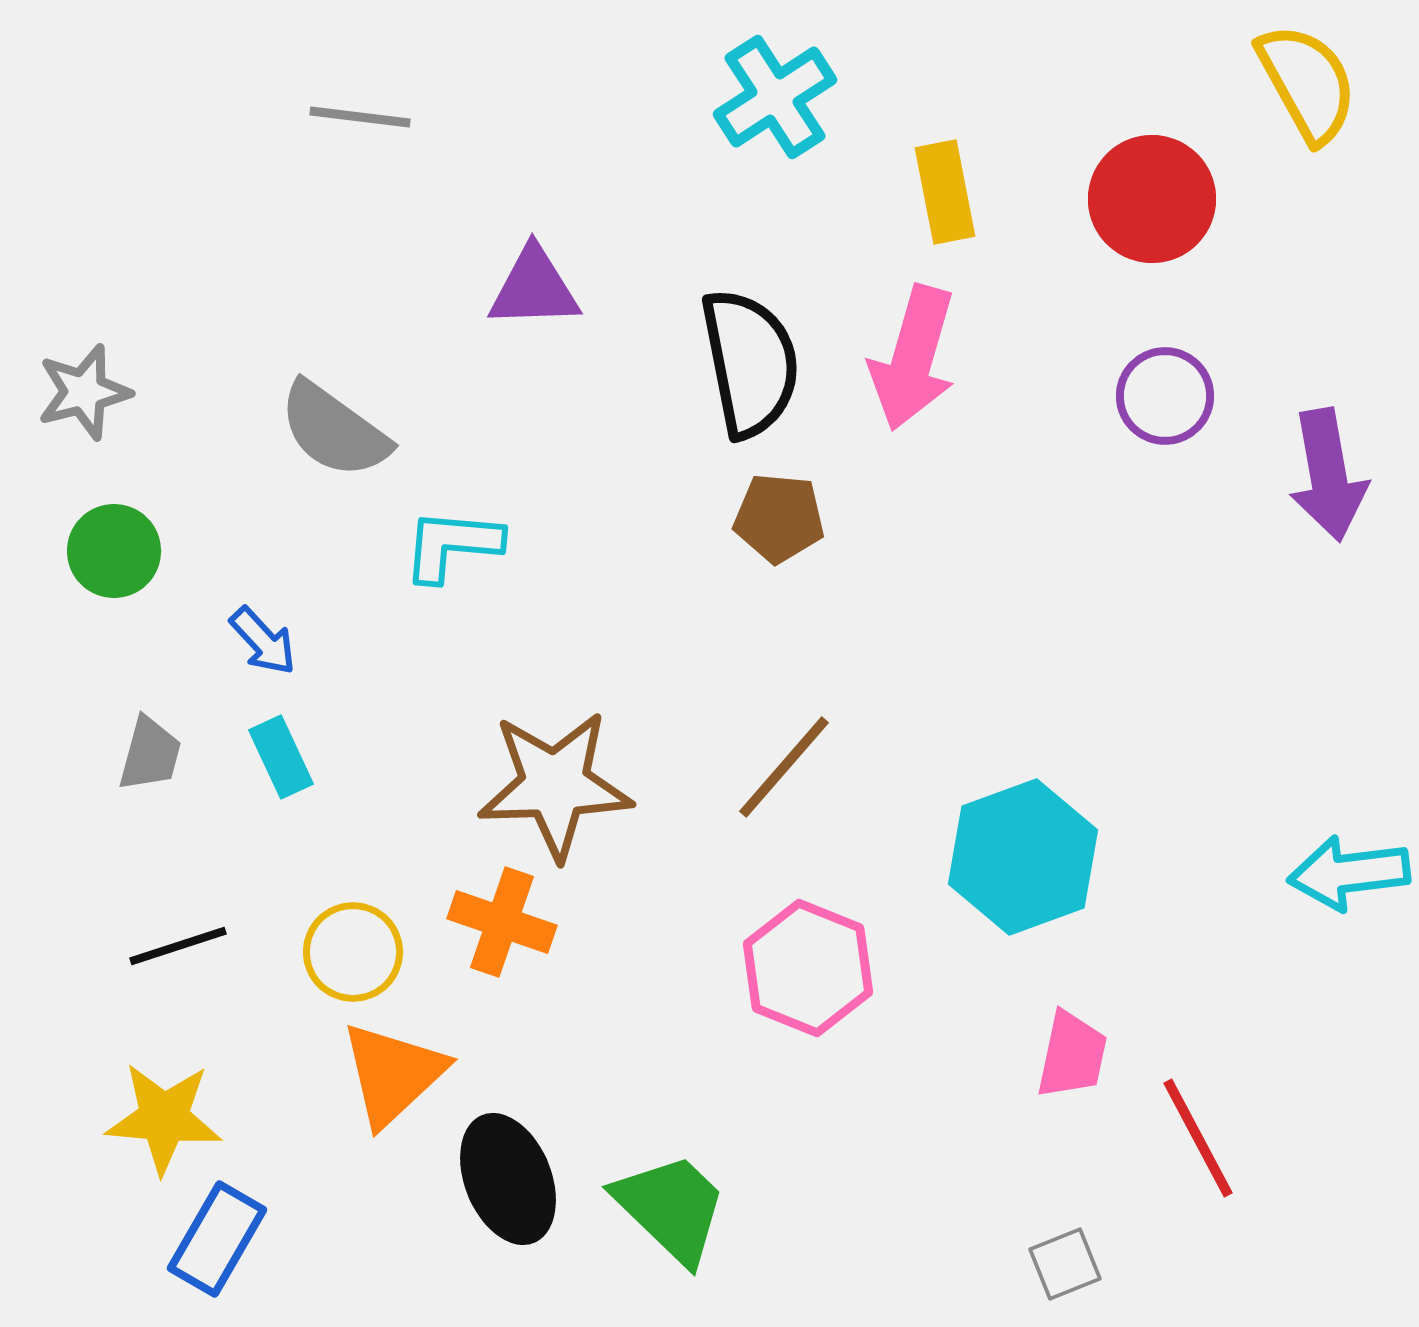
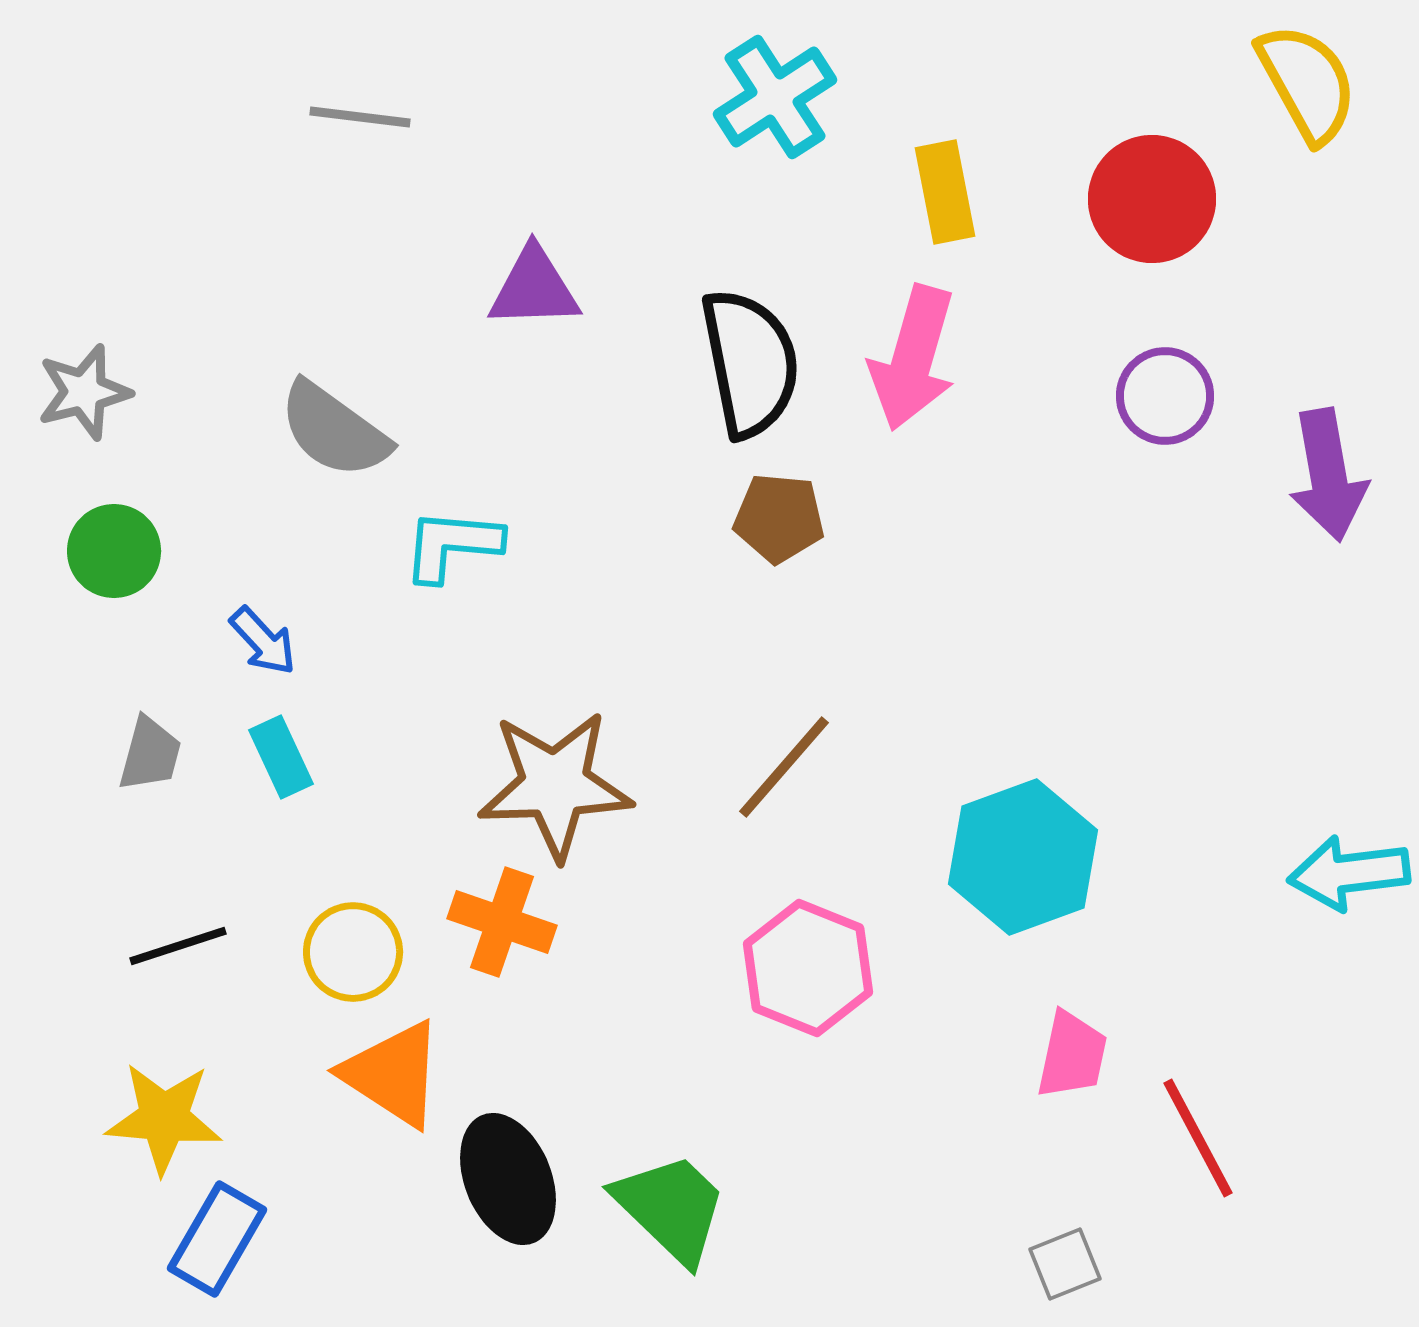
orange triangle: rotated 44 degrees counterclockwise
